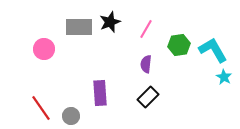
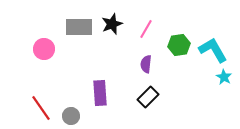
black star: moved 2 px right, 2 px down
